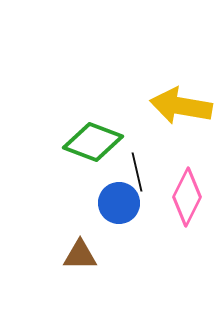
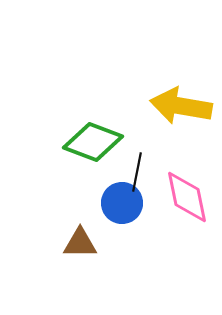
black line: rotated 24 degrees clockwise
pink diamond: rotated 38 degrees counterclockwise
blue circle: moved 3 px right
brown triangle: moved 12 px up
